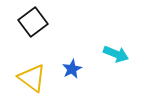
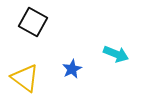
black square: rotated 24 degrees counterclockwise
yellow triangle: moved 7 px left
